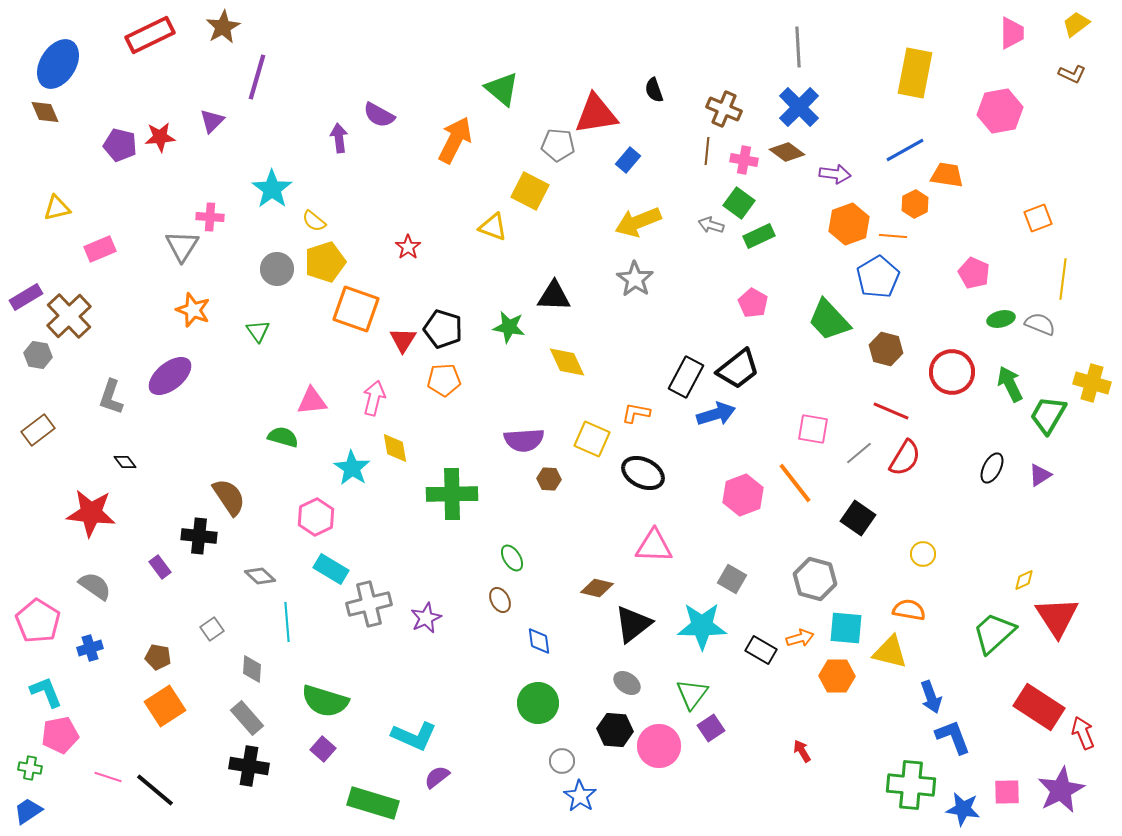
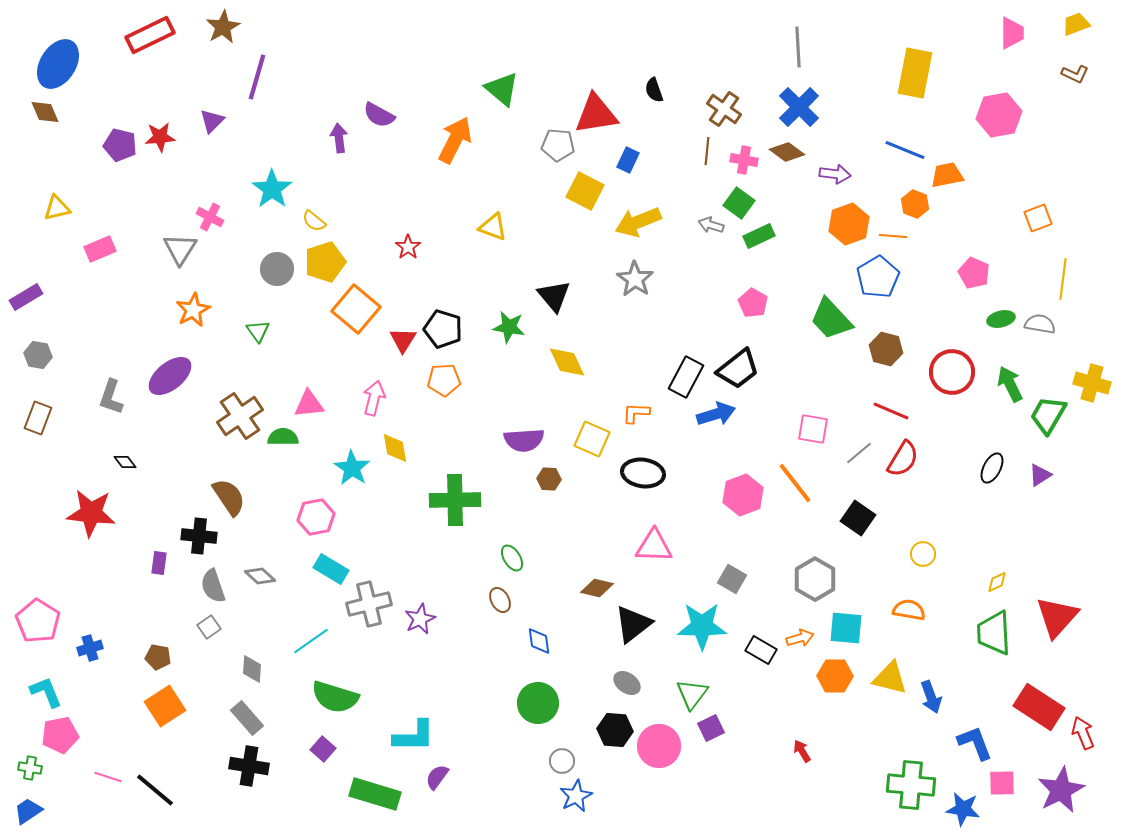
yellow trapezoid at (1076, 24): rotated 16 degrees clockwise
brown L-shape at (1072, 74): moved 3 px right
brown cross at (724, 109): rotated 12 degrees clockwise
pink hexagon at (1000, 111): moved 1 px left, 4 px down
blue line at (905, 150): rotated 51 degrees clockwise
blue rectangle at (628, 160): rotated 15 degrees counterclockwise
orange trapezoid at (947, 175): rotated 20 degrees counterclockwise
yellow square at (530, 191): moved 55 px right
orange hexagon at (915, 204): rotated 12 degrees counterclockwise
pink cross at (210, 217): rotated 24 degrees clockwise
gray triangle at (182, 246): moved 2 px left, 3 px down
black triangle at (554, 296): rotated 48 degrees clockwise
orange square at (356, 309): rotated 21 degrees clockwise
orange star at (193, 310): rotated 24 degrees clockwise
brown cross at (69, 316): moved 171 px right, 100 px down; rotated 9 degrees clockwise
green trapezoid at (829, 320): moved 2 px right, 1 px up
gray semicircle at (1040, 324): rotated 12 degrees counterclockwise
pink triangle at (312, 401): moved 3 px left, 3 px down
orange L-shape at (636, 413): rotated 8 degrees counterclockwise
brown rectangle at (38, 430): moved 12 px up; rotated 32 degrees counterclockwise
green semicircle at (283, 437): rotated 16 degrees counterclockwise
red semicircle at (905, 458): moved 2 px left, 1 px down
black ellipse at (643, 473): rotated 18 degrees counterclockwise
green cross at (452, 494): moved 3 px right, 6 px down
pink hexagon at (316, 517): rotated 15 degrees clockwise
purple rectangle at (160, 567): moved 1 px left, 4 px up; rotated 45 degrees clockwise
gray hexagon at (815, 579): rotated 15 degrees clockwise
yellow diamond at (1024, 580): moved 27 px left, 2 px down
gray semicircle at (95, 586): moved 118 px right; rotated 144 degrees counterclockwise
red triangle at (1057, 617): rotated 15 degrees clockwise
purple star at (426, 618): moved 6 px left, 1 px down
cyan line at (287, 622): moved 24 px right, 19 px down; rotated 60 degrees clockwise
gray square at (212, 629): moved 3 px left, 2 px up
green trapezoid at (994, 633): rotated 51 degrees counterclockwise
yellow triangle at (890, 652): moved 26 px down
orange hexagon at (837, 676): moved 2 px left
green semicircle at (325, 701): moved 10 px right, 4 px up
purple square at (711, 728): rotated 8 degrees clockwise
cyan L-shape at (414, 736): rotated 24 degrees counterclockwise
blue L-shape at (953, 737): moved 22 px right, 6 px down
purple semicircle at (437, 777): rotated 16 degrees counterclockwise
pink square at (1007, 792): moved 5 px left, 9 px up
blue star at (580, 796): moved 4 px left; rotated 12 degrees clockwise
green rectangle at (373, 803): moved 2 px right, 9 px up
